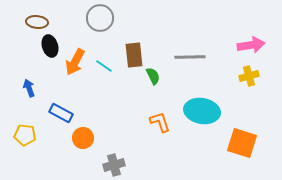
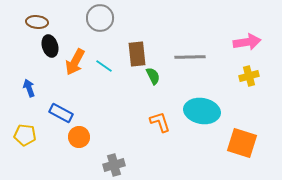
pink arrow: moved 4 px left, 3 px up
brown rectangle: moved 3 px right, 1 px up
orange circle: moved 4 px left, 1 px up
